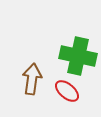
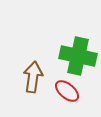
brown arrow: moved 1 px right, 2 px up
